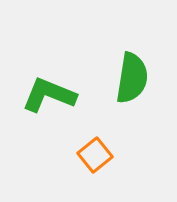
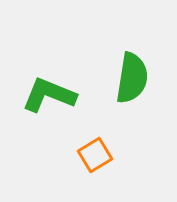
orange square: rotated 8 degrees clockwise
